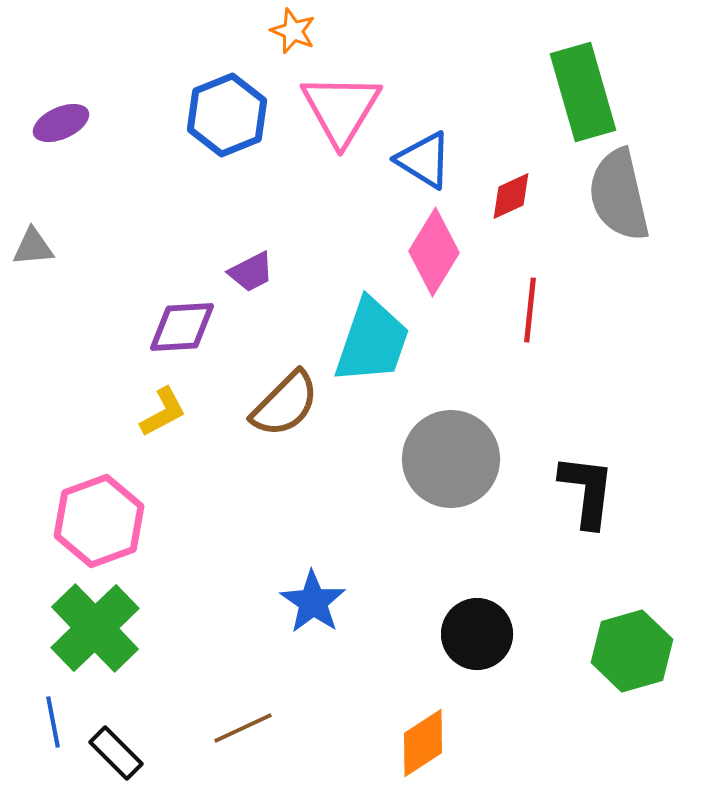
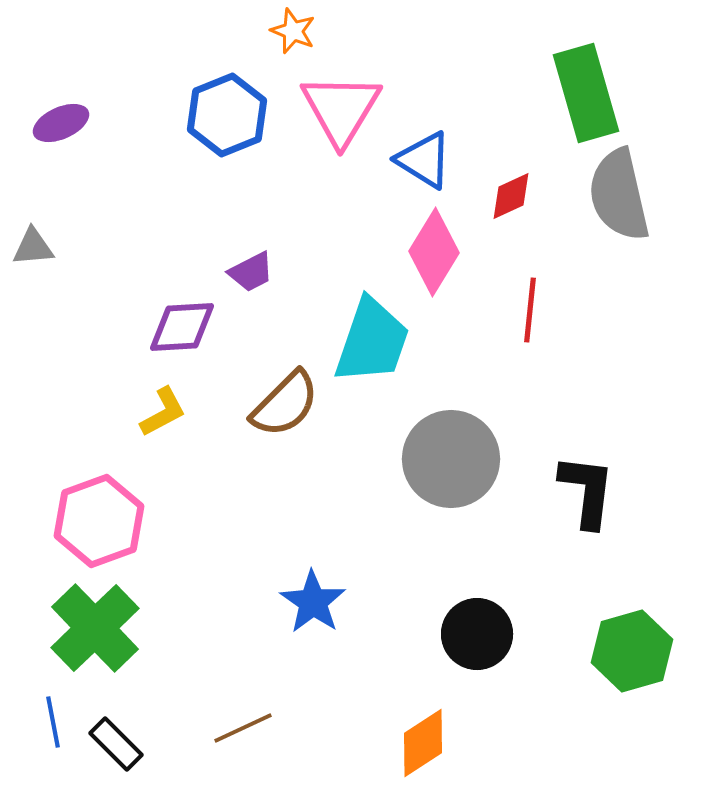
green rectangle: moved 3 px right, 1 px down
black rectangle: moved 9 px up
